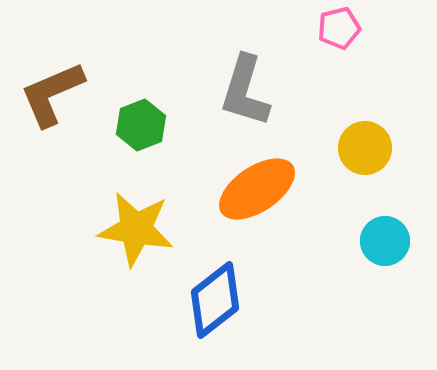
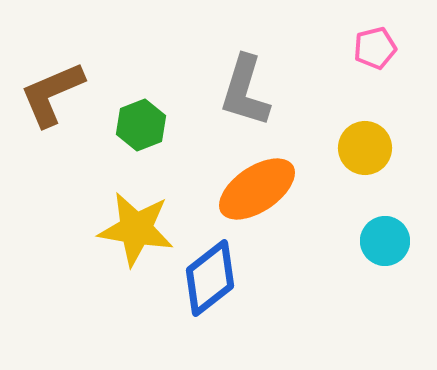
pink pentagon: moved 36 px right, 20 px down
blue diamond: moved 5 px left, 22 px up
